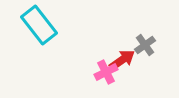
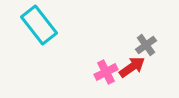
gray cross: moved 1 px right
red arrow: moved 10 px right, 7 px down
